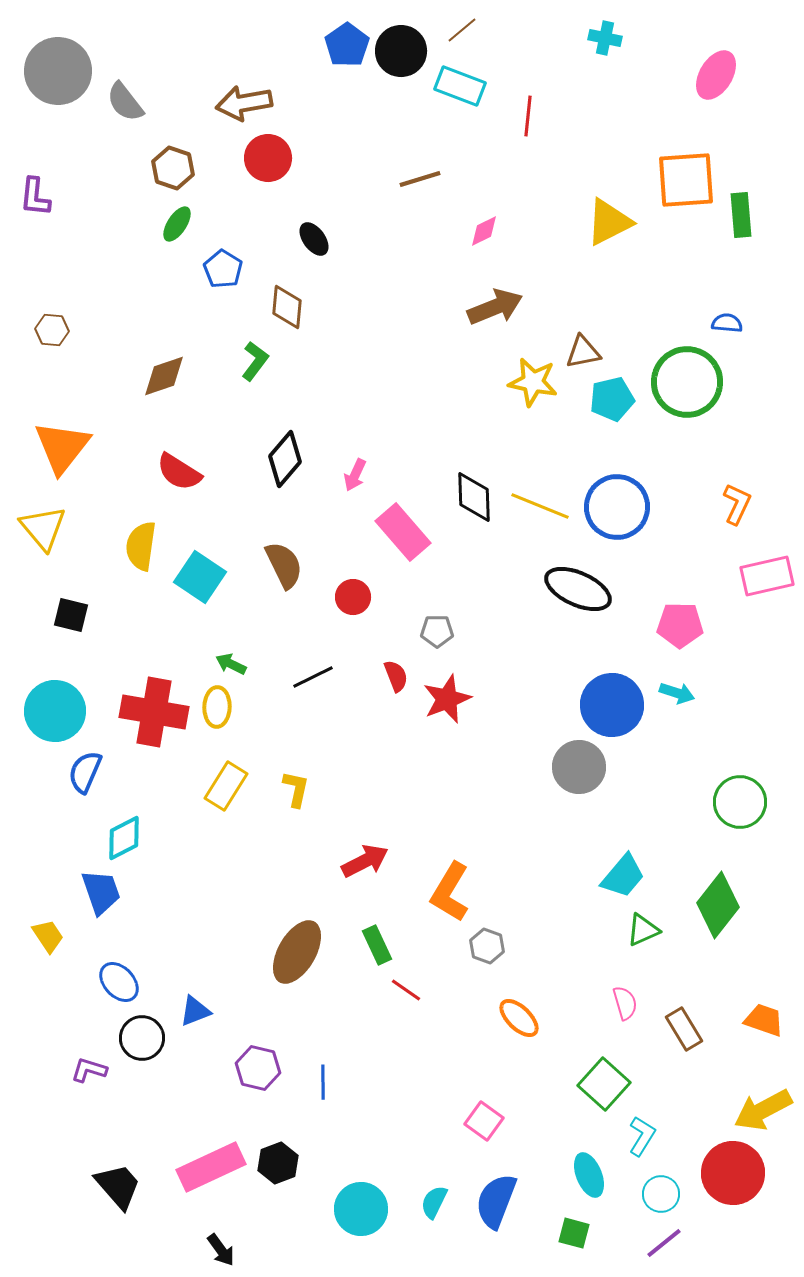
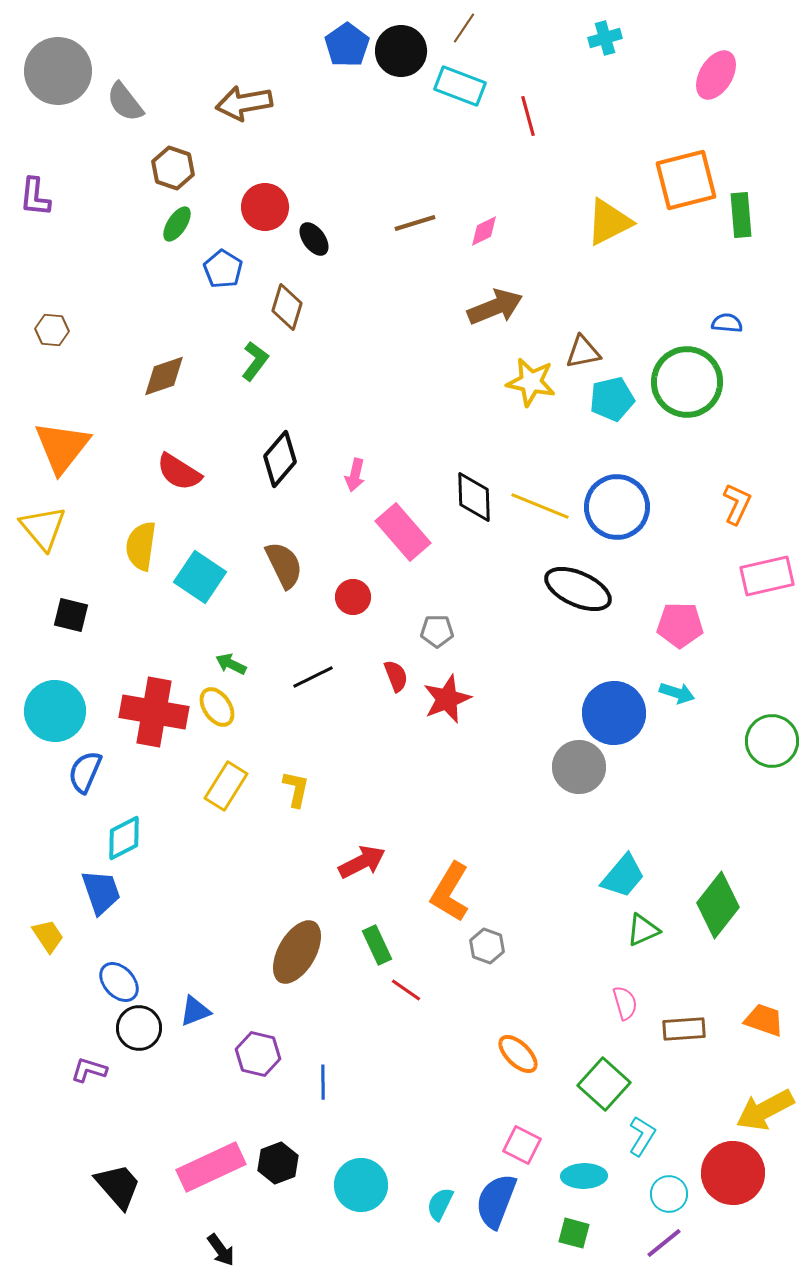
brown line at (462, 30): moved 2 px right, 2 px up; rotated 16 degrees counterclockwise
cyan cross at (605, 38): rotated 28 degrees counterclockwise
red line at (528, 116): rotated 21 degrees counterclockwise
red circle at (268, 158): moved 3 px left, 49 px down
brown line at (420, 179): moved 5 px left, 44 px down
orange square at (686, 180): rotated 10 degrees counterclockwise
brown diamond at (287, 307): rotated 12 degrees clockwise
yellow star at (533, 382): moved 2 px left
black diamond at (285, 459): moved 5 px left
pink arrow at (355, 475): rotated 12 degrees counterclockwise
blue circle at (612, 705): moved 2 px right, 8 px down
yellow ellipse at (217, 707): rotated 36 degrees counterclockwise
green circle at (740, 802): moved 32 px right, 61 px up
red arrow at (365, 861): moved 3 px left, 1 px down
orange ellipse at (519, 1018): moved 1 px left, 36 px down
brown rectangle at (684, 1029): rotated 63 degrees counterclockwise
black circle at (142, 1038): moved 3 px left, 10 px up
purple hexagon at (258, 1068): moved 14 px up
yellow arrow at (763, 1110): moved 2 px right
pink square at (484, 1121): moved 38 px right, 24 px down; rotated 9 degrees counterclockwise
cyan ellipse at (589, 1175): moved 5 px left, 1 px down; rotated 69 degrees counterclockwise
cyan circle at (661, 1194): moved 8 px right
cyan semicircle at (434, 1202): moved 6 px right, 2 px down
cyan circle at (361, 1209): moved 24 px up
